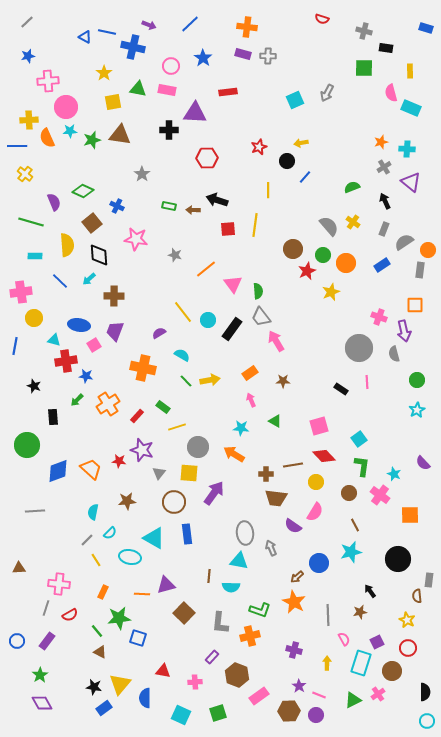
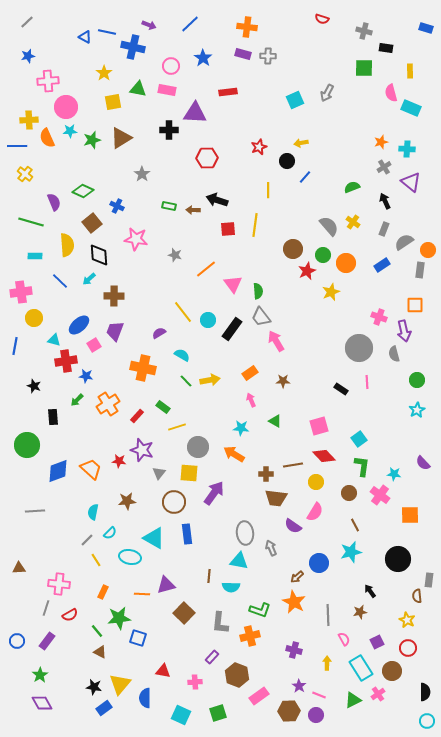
brown triangle at (120, 135): moved 1 px right, 3 px down; rotated 40 degrees counterclockwise
blue ellipse at (79, 325): rotated 50 degrees counterclockwise
cyan star at (394, 474): rotated 16 degrees counterclockwise
cyan rectangle at (361, 663): moved 5 px down; rotated 50 degrees counterclockwise
